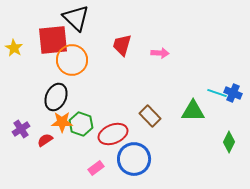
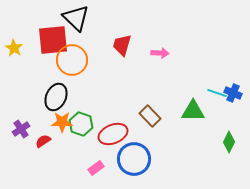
red semicircle: moved 2 px left, 1 px down
